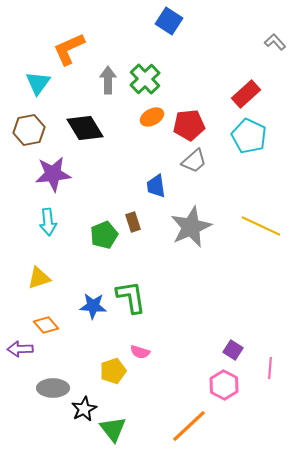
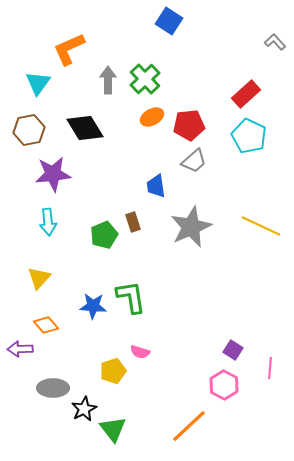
yellow triangle: rotated 30 degrees counterclockwise
